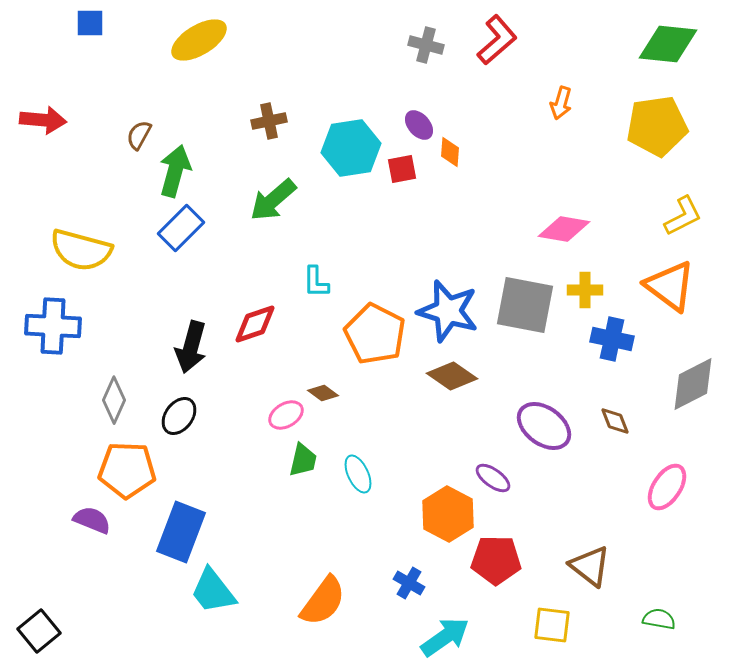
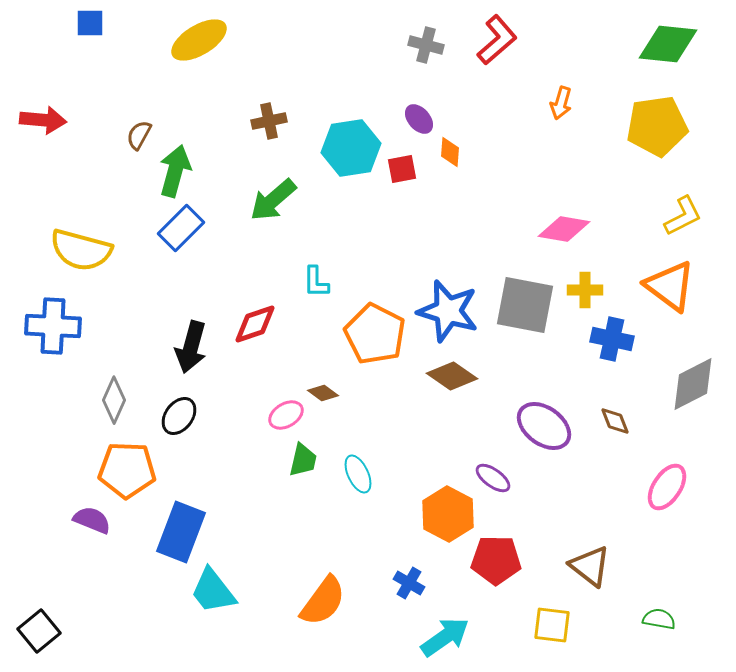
purple ellipse at (419, 125): moved 6 px up
